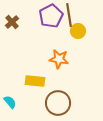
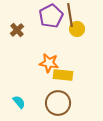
brown line: moved 1 px right
brown cross: moved 5 px right, 8 px down
yellow circle: moved 1 px left, 2 px up
orange star: moved 10 px left, 4 px down
yellow rectangle: moved 28 px right, 6 px up
cyan semicircle: moved 9 px right
